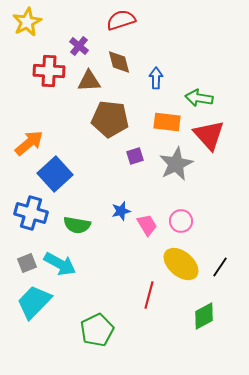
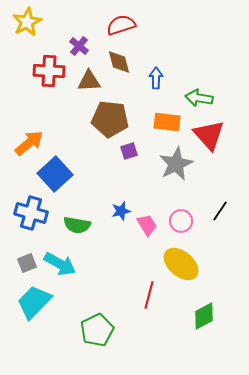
red semicircle: moved 5 px down
purple square: moved 6 px left, 5 px up
black line: moved 56 px up
